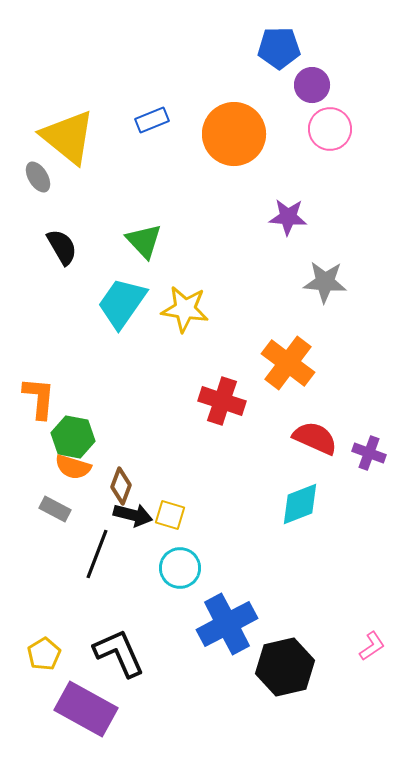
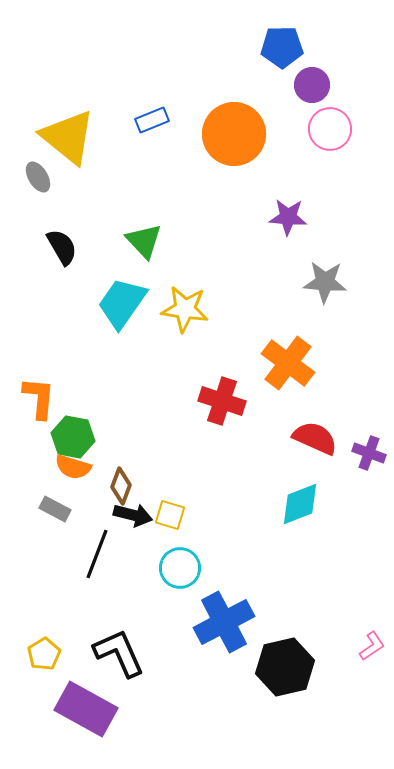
blue pentagon: moved 3 px right, 1 px up
blue cross: moved 3 px left, 2 px up
